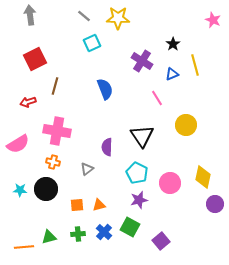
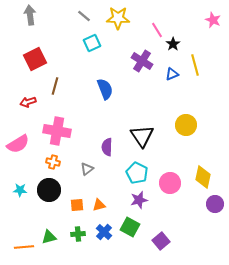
pink line: moved 68 px up
black circle: moved 3 px right, 1 px down
